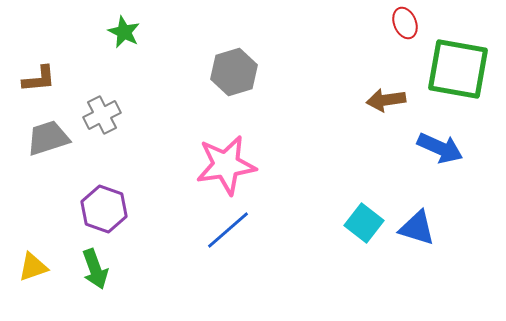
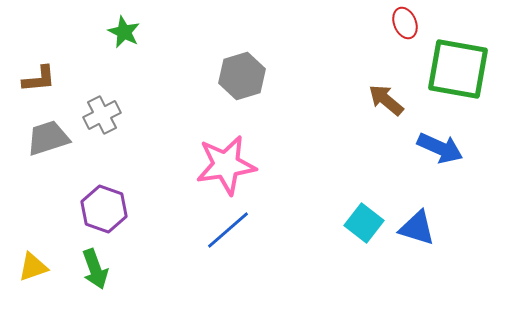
gray hexagon: moved 8 px right, 4 px down
brown arrow: rotated 48 degrees clockwise
